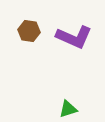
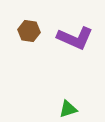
purple L-shape: moved 1 px right, 1 px down
